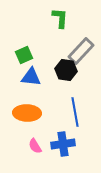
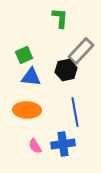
black hexagon: rotated 20 degrees counterclockwise
orange ellipse: moved 3 px up
